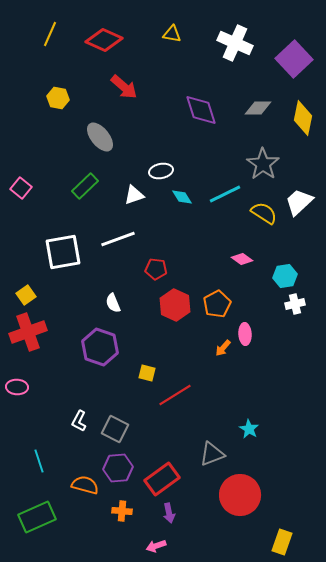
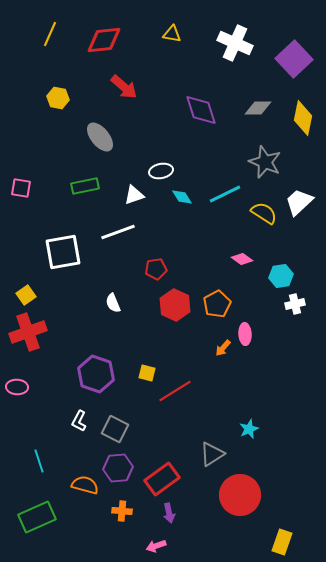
red diamond at (104, 40): rotated 30 degrees counterclockwise
gray star at (263, 164): moved 2 px right, 2 px up; rotated 12 degrees counterclockwise
green rectangle at (85, 186): rotated 32 degrees clockwise
pink square at (21, 188): rotated 30 degrees counterclockwise
white line at (118, 239): moved 7 px up
red pentagon at (156, 269): rotated 15 degrees counterclockwise
cyan hexagon at (285, 276): moved 4 px left
purple hexagon at (100, 347): moved 4 px left, 27 px down
red line at (175, 395): moved 4 px up
cyan star at (249, 429): rotated 18 degrees clockwise
gray triangle at (212, 454): rotated 12 degrees counterclockwise
